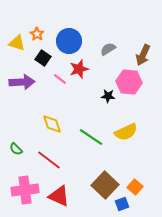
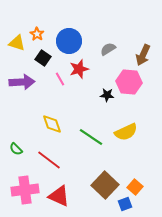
pink line: rotated 24 degrees clockwise
black star: moved 1 px left, 1 px up
blue square: moved 3 px right
